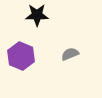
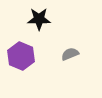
black star: moved 2 px right, 4 px down
